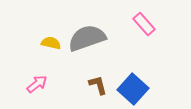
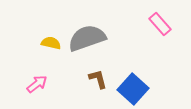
pink rectangle: moved 16 px right
brown L-shape: moved 6 px up
